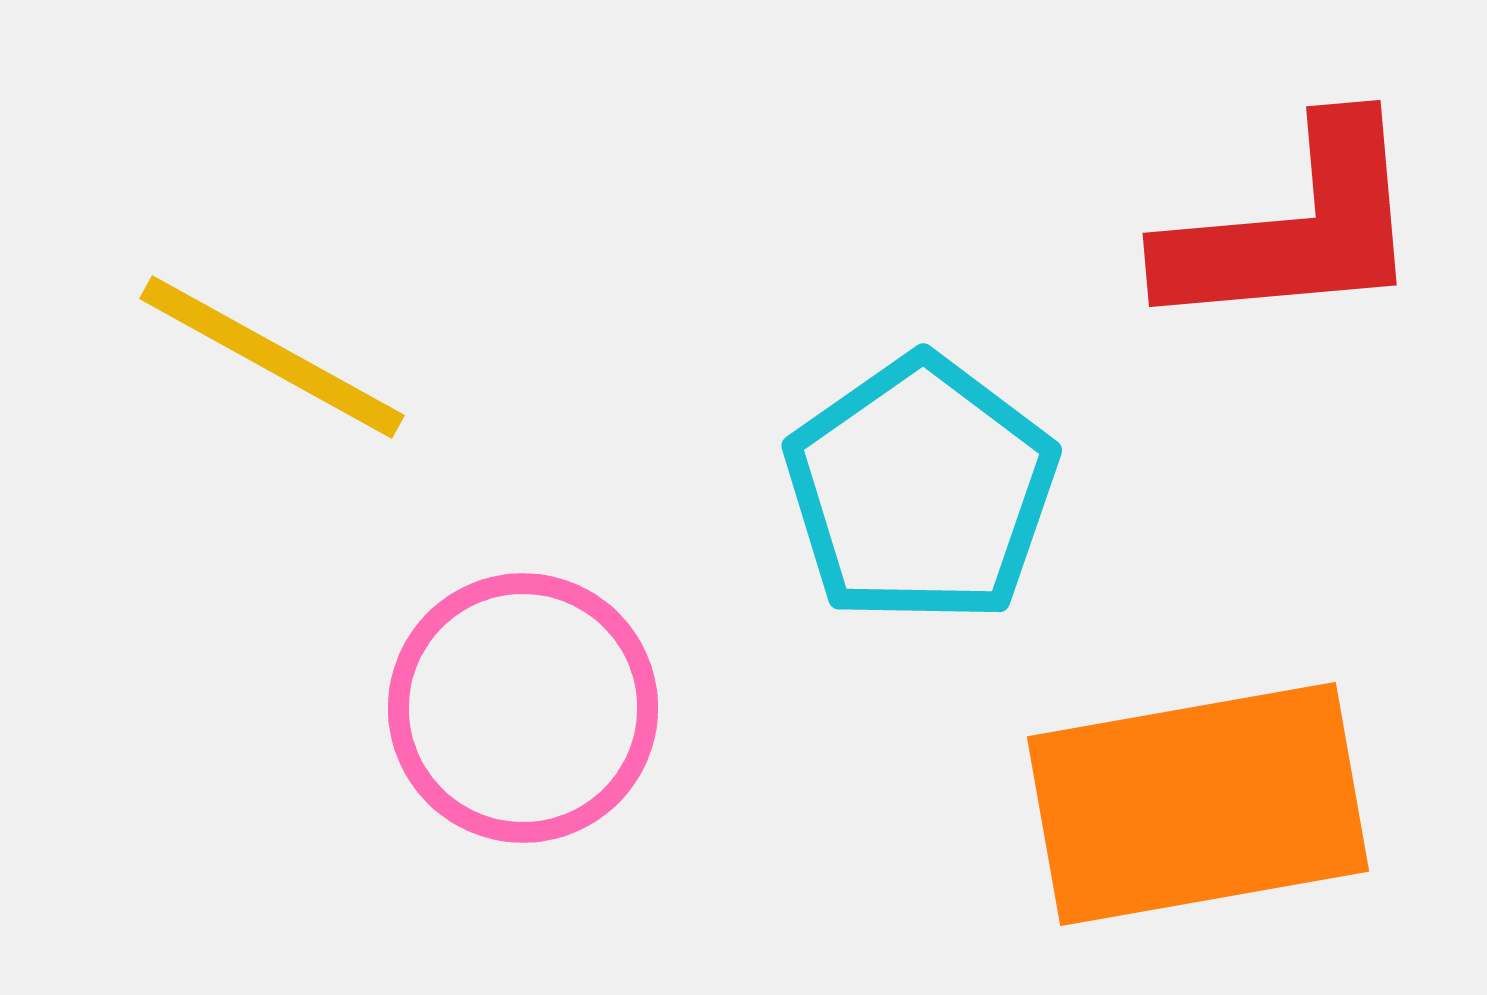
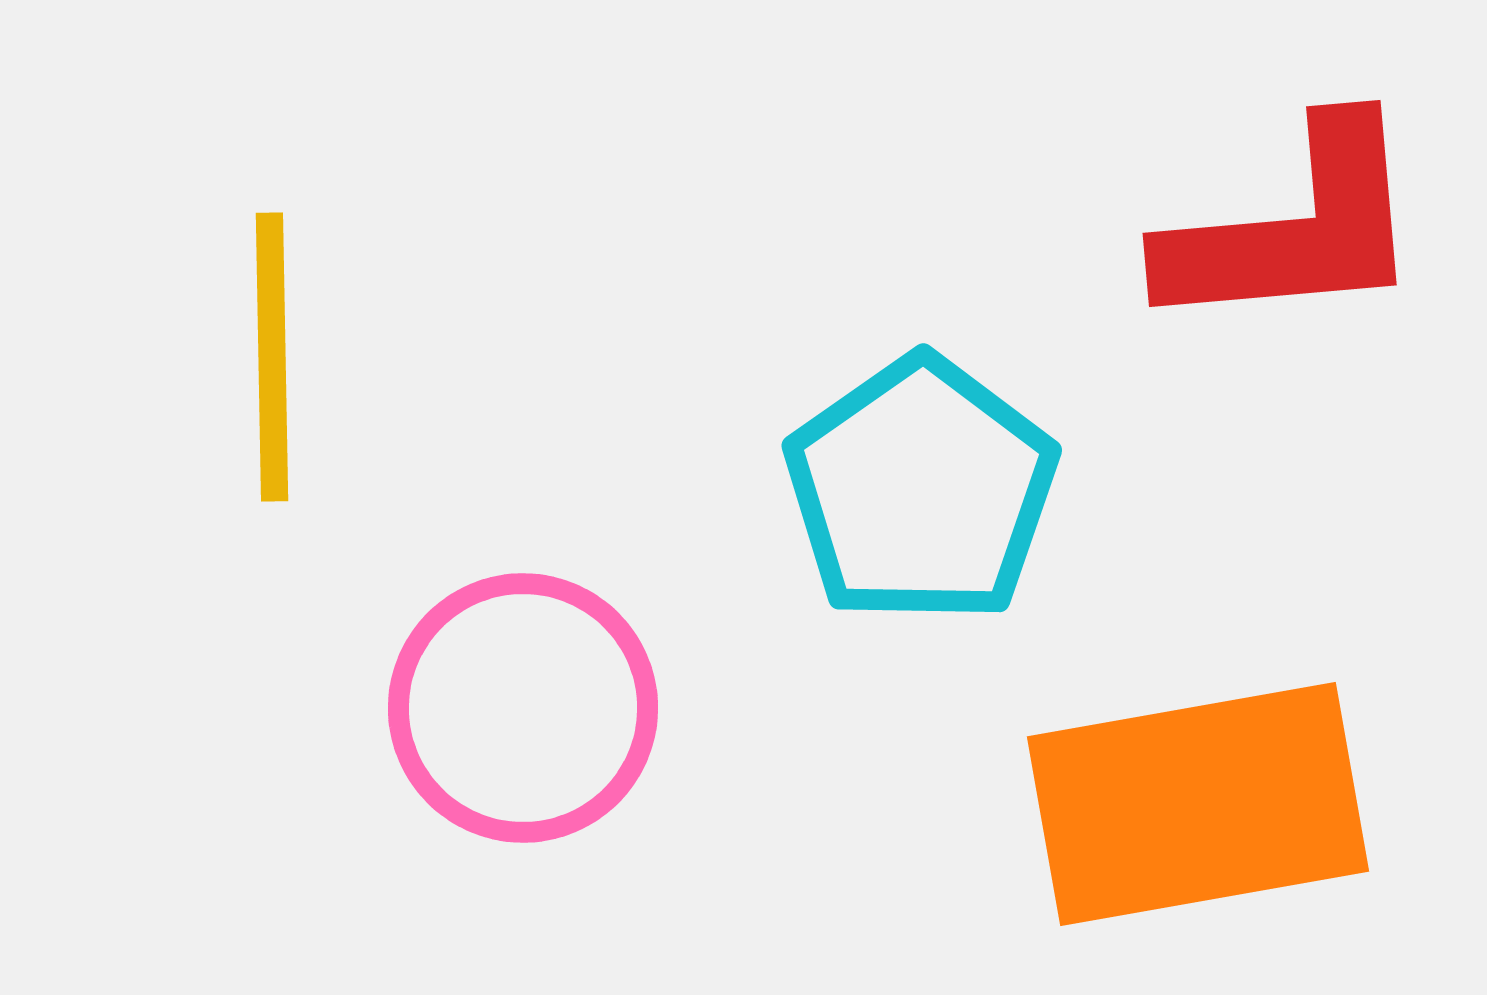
yellow line: rotated 60 degrees clockwise
